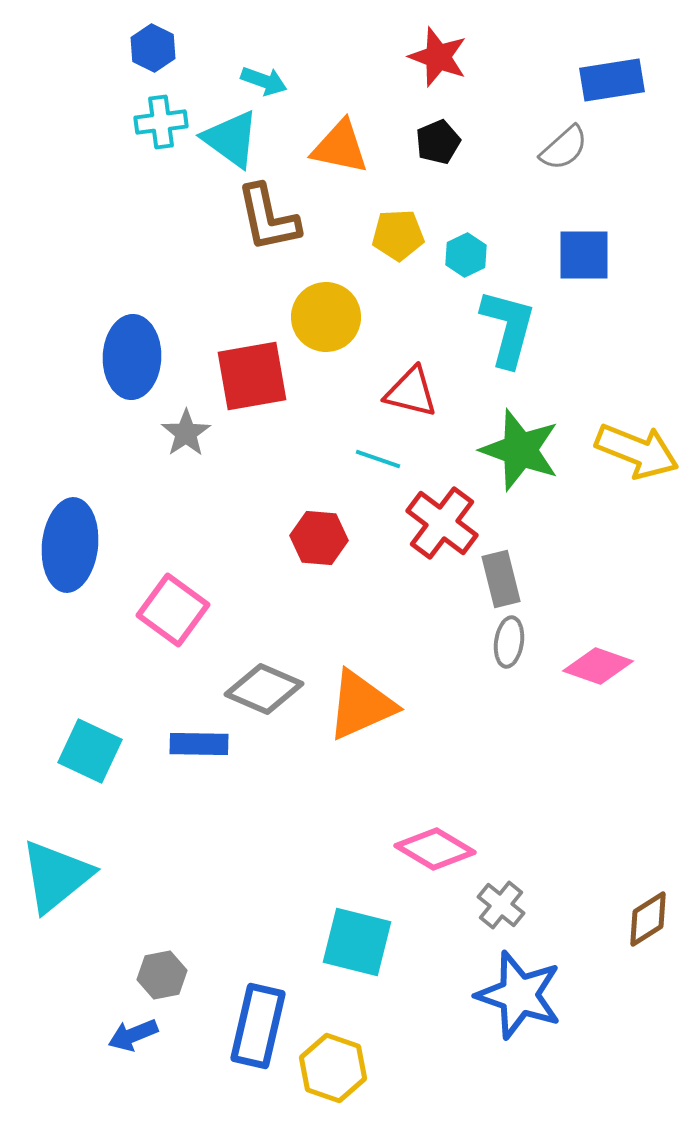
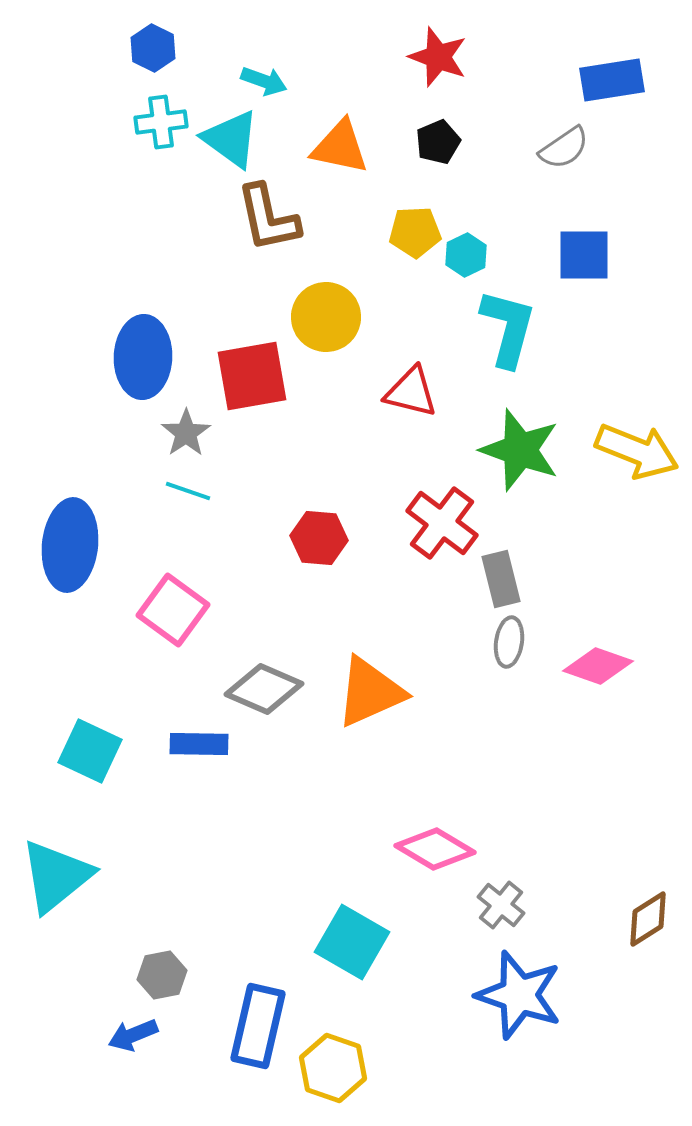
gray semicircle at (564, 148): rotated 8 degrees clockwise
yellow pentagon at (398, 235): moved 17 px right, 3 px up
blue ellipse at (132, 357): moved 11 px right
cyan line at (378, 459): moved 190 px left, 32 px down
orange triangle at (361, 705): moved 9 px right, 13 px up
cyan square at (357, 942): moved 5 px left; rotated 16 degrees clockwise
